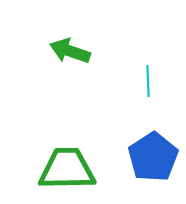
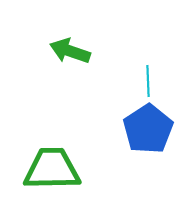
blue pentagon: moved 5 px left, 28 px up
green trapezoid: moved 15 px left
